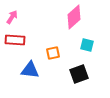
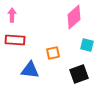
pink arrow: moved 2 px up; rotated 32 degrees counterclockwise
